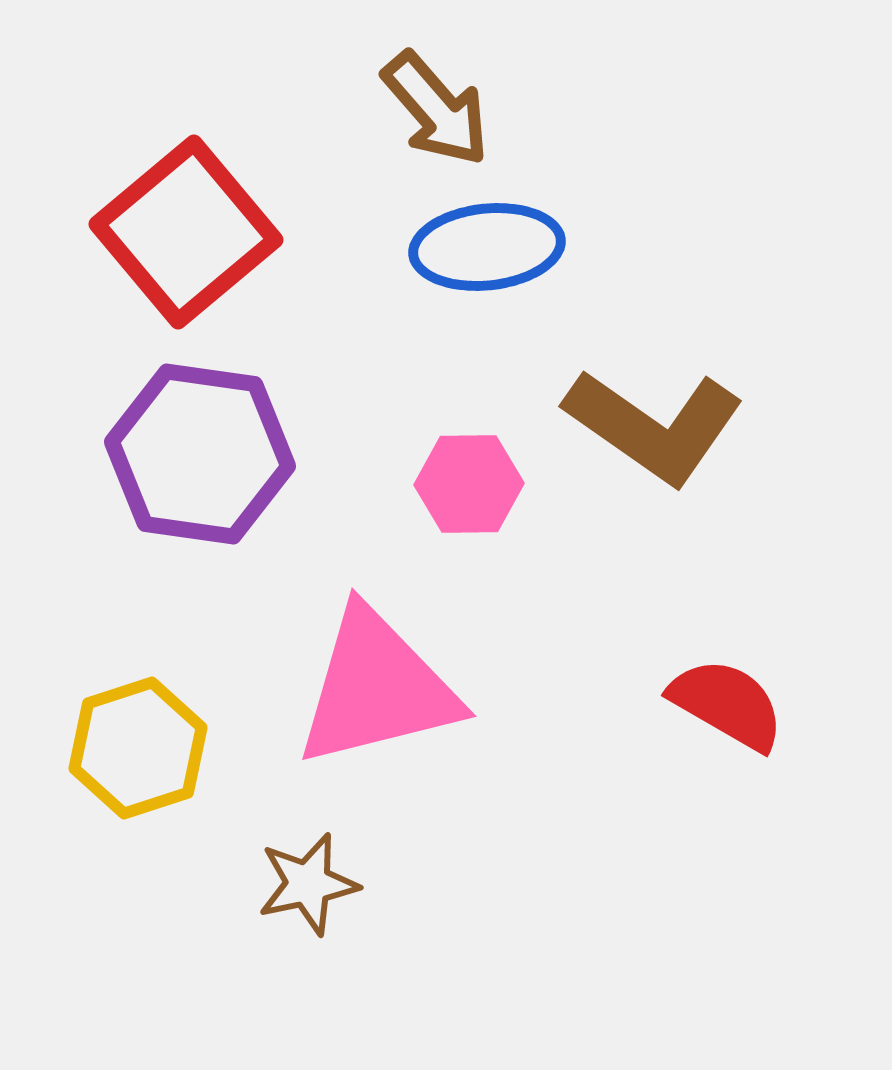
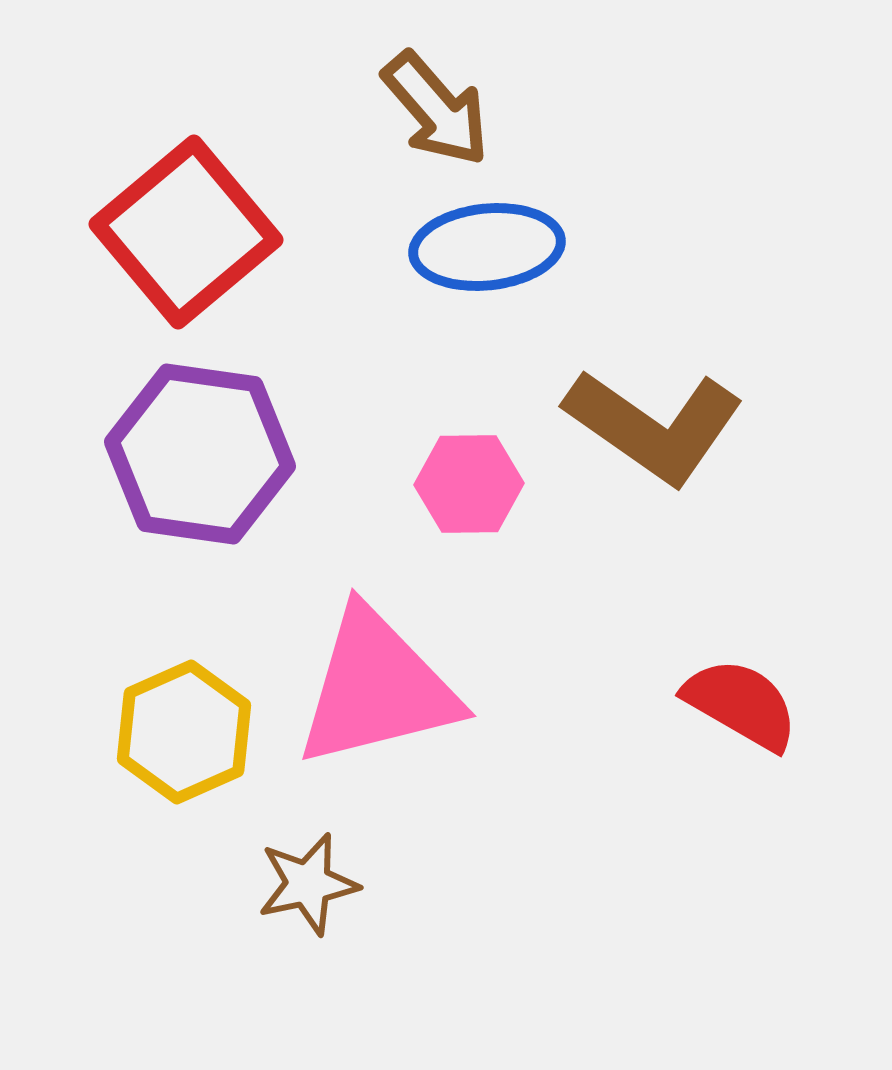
red semicircle: moved 14 px right
yellow hexagon: moved 46 px right, 16 px up; rotated 6 degrees counterclockwise
